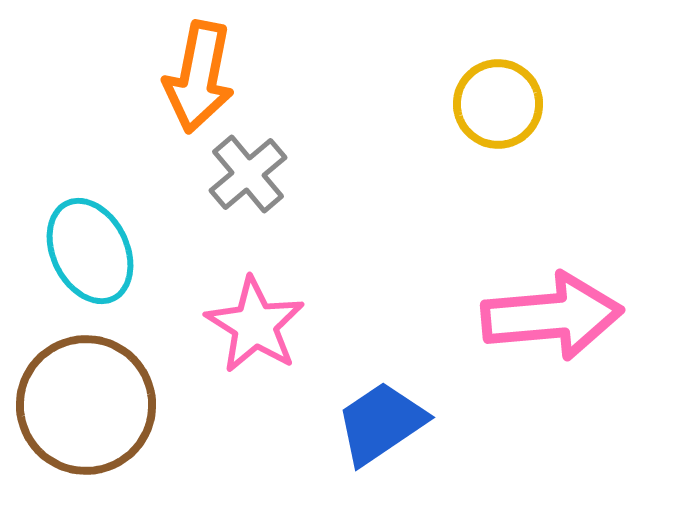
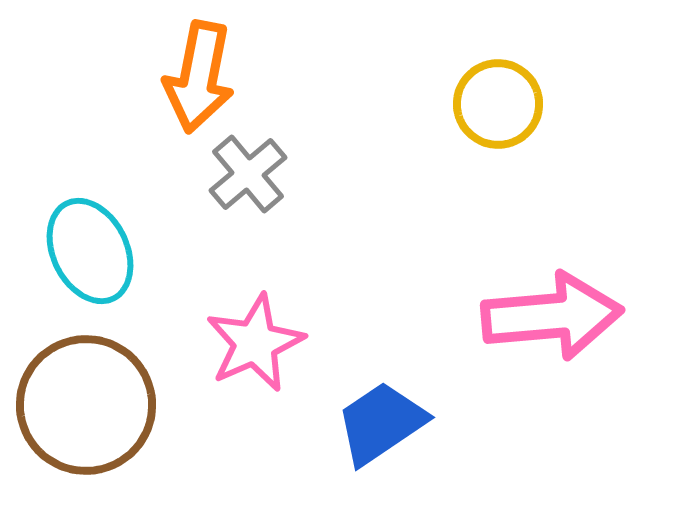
pink star: moved 18 px down; rotated 16 degrees clockwise
